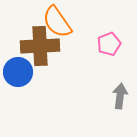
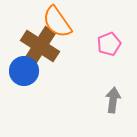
brown cross: rotated 36 degrees clockwise
blue circle: moved 6 px right, 1 px up
gray arrow: moved 7 px left, 4 px down
